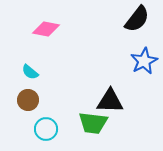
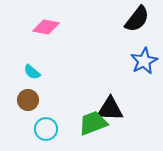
pink diamond: moved 2 px up
cyan semicircle: moved 2 px right
black triangle: moved 8 px down
green trapezoid: rotated 152 degrees clockwise
